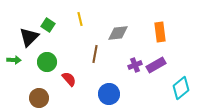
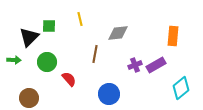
green square: moved 1 px right, 1 px down; rotated 32 degrees counterclockwise
orange rectangle: moved 13 px right, 4 px down; rotated 12 degrees clockwise
brown circle: moved 10 px left
